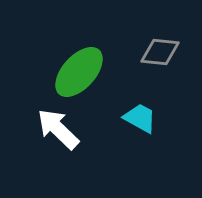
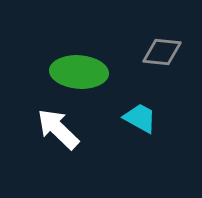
gray diamond: moved 2 px right
green ellipse: rotated 52 degrees clockwise
